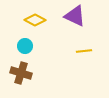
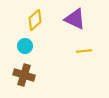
purple triangle: moved 3 px down
yellow diamond: rotated 70 degrees counterclockwise
brown cross: moved 3 px right, 2 px down
